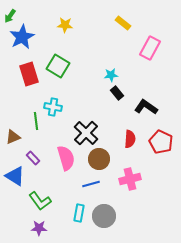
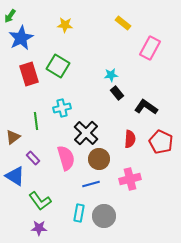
blue star: moved 1 px left, 1 px down
cyan cross: moved 9 px right, 1 px down; rotated 24 degrees counterclockwise
brown triangle: rotated 14 degrees counterclockwise
